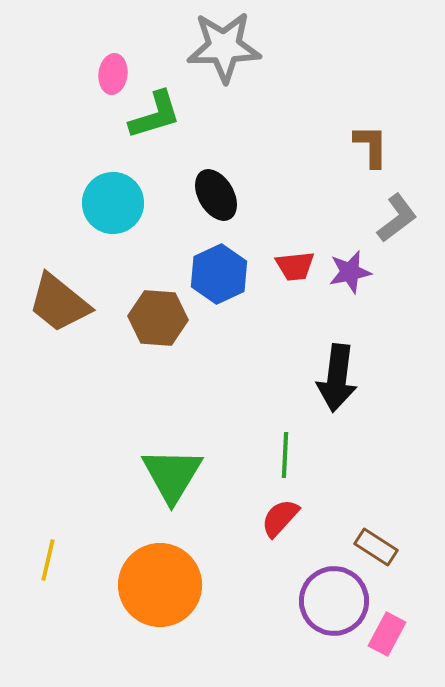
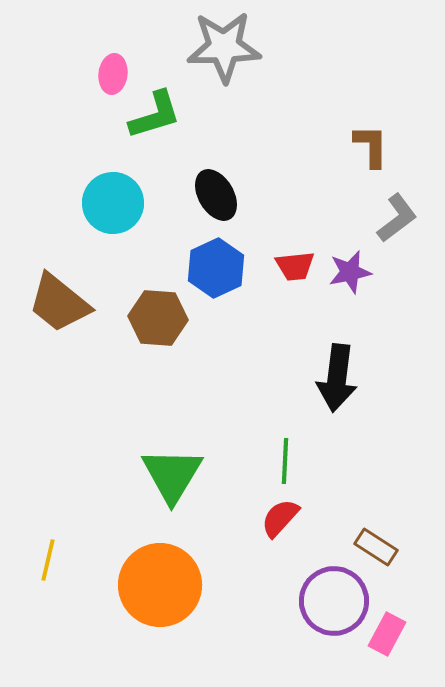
blue hexagon: moved 3 px left, 6 px up
green line: moved 6 px down
